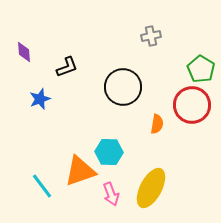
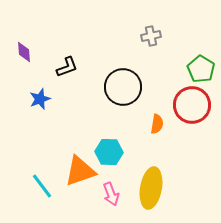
yellow ellipse: rotated 18 degrees counterclockwise
